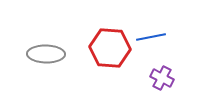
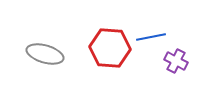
gray ellipse: moved 1 px left; rotated 15 degrees clockwise
purple cross: moved 14 px right, 17 px up
